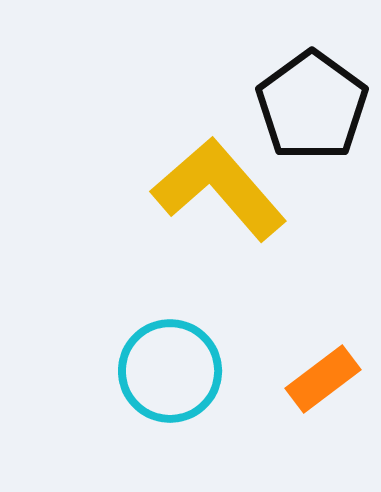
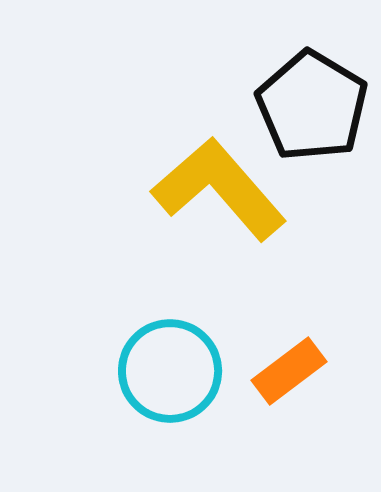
black pentagon: rotated 5 degrees counterclockwise
orange rectangle: moved 34 px left, 8 px up
